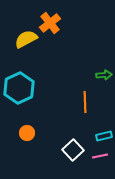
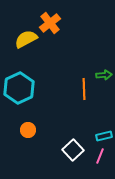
orange line: moved 1 px left, 13 px up
orange circle: moved 1 px right, 3 px up
pink line: rotated 56 degrees counterclockwise
